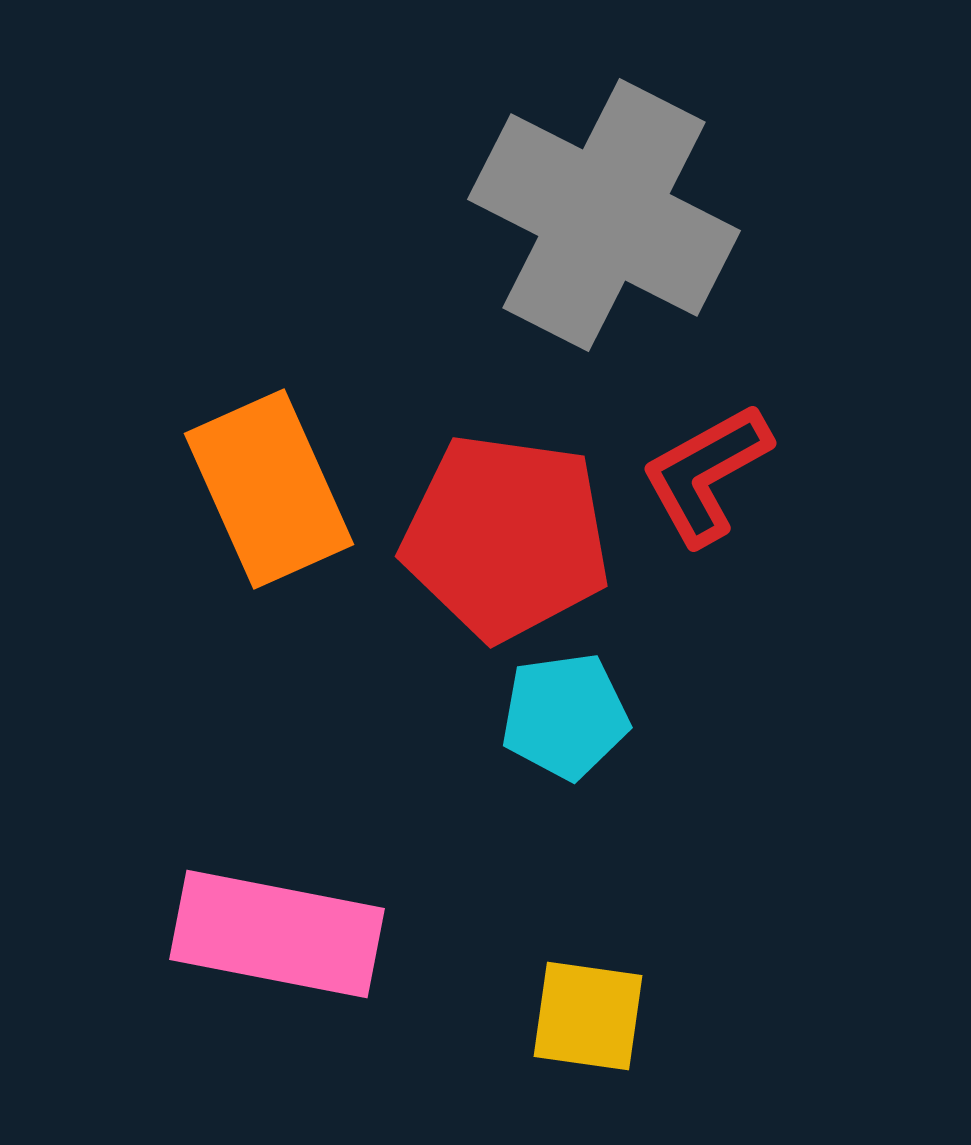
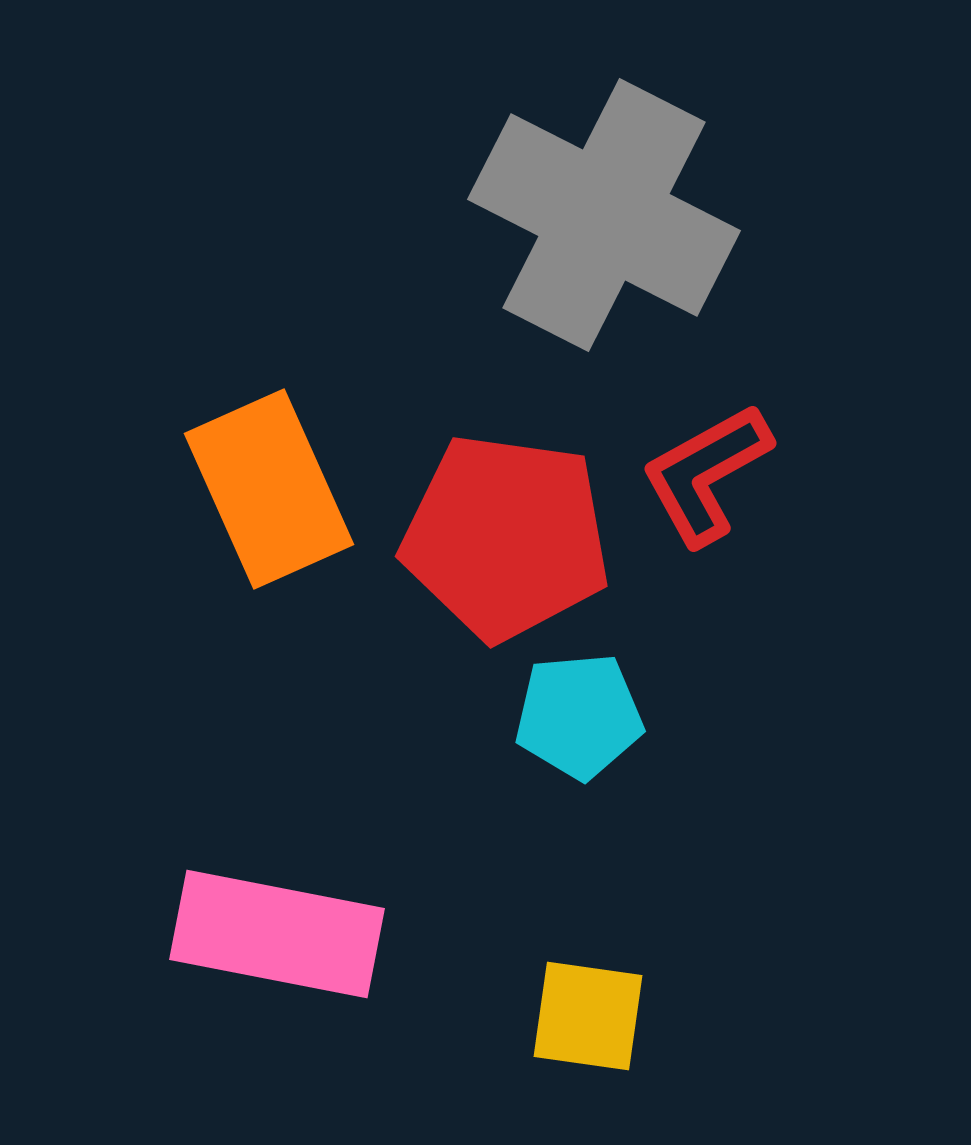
cyan pentagon: moved 14 px right; rotated 3 degrees clockwise
